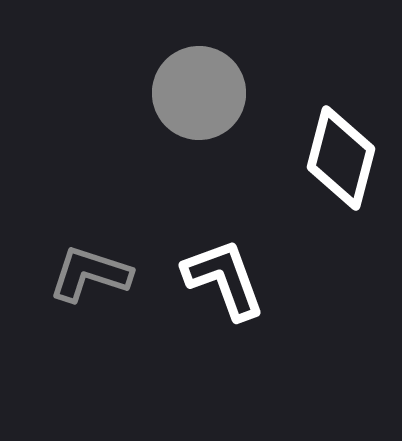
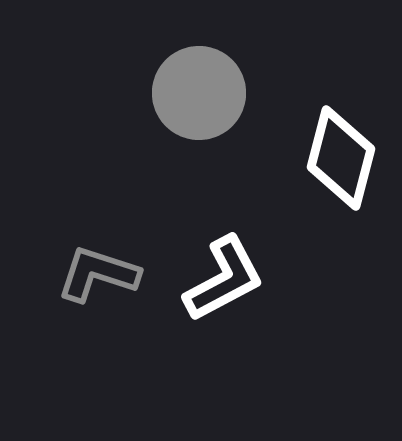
gray L-shape: moved 8 px right
white L-shape: rotated 82 degrees clockwise
